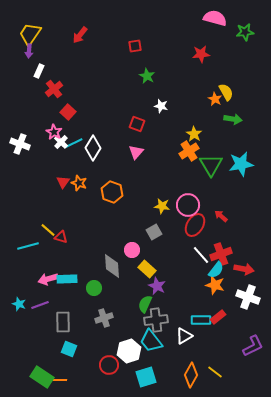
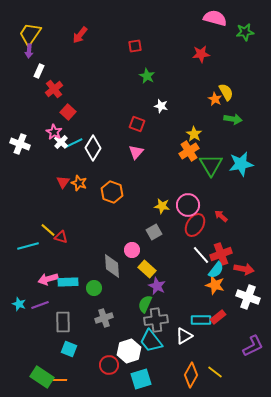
cyan rectangle at (67, 279): moved 1 px right, 3 px down
cyan square at (146, 377): moved 5 px left, 2 px down
